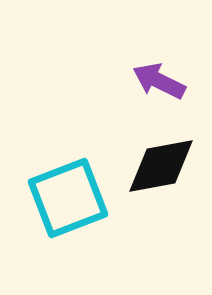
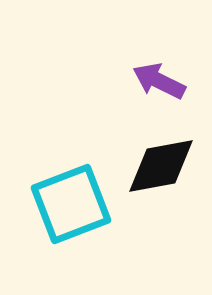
cyan square: moved 3 px right, 6 px down
